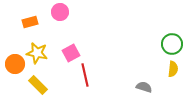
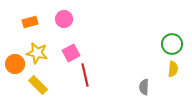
pink circle: moved 4 px right, 7 px down
gray semicircle: rotated 105 degrees counterclockwise
